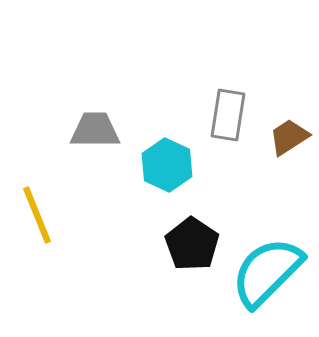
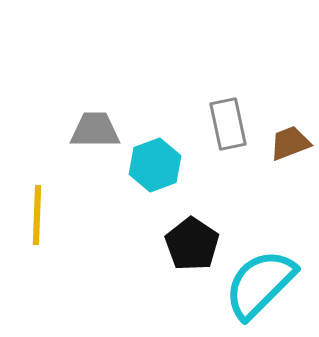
gray rectangle: moved 9 px down; rotated 21 degrees counterclockwise
brown trapezoid: moved 1 px right, 6 px down; rotated 12 degrees clockwise
cyan hexagon: moved 12 px left; rotated 15 degrees clockwise
yellow line: rotated 24 degrees clockwise
cyan semicircle: moved 7 px left, 12 px down
